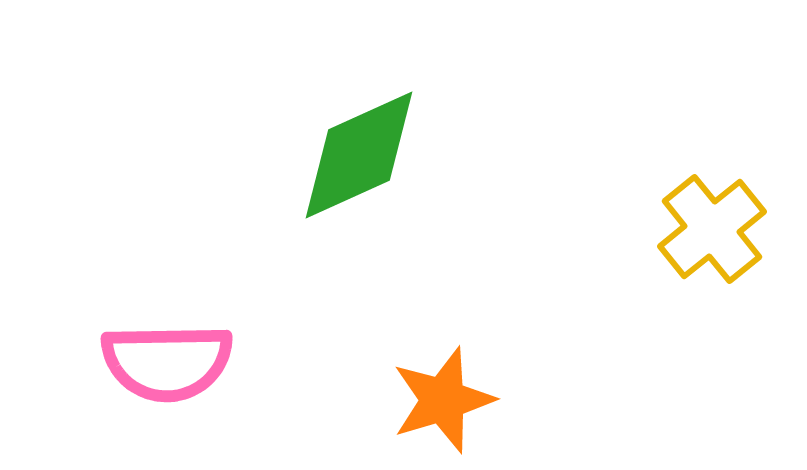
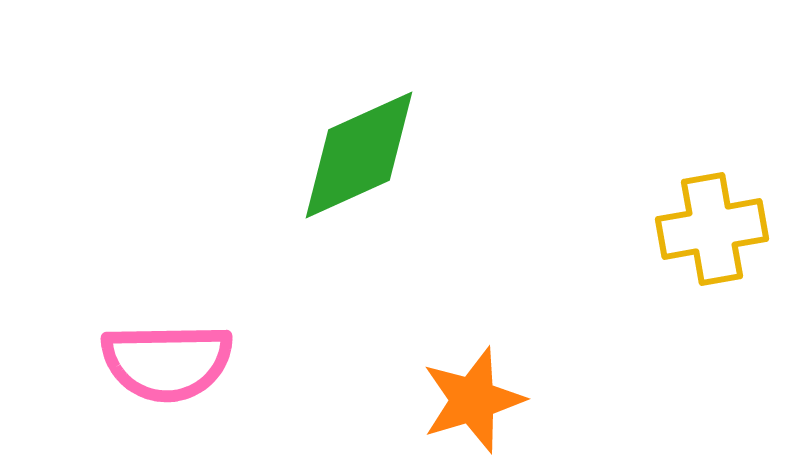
yellow cross: rotated 29 degrees clockwise
orange star: moved 30 px right
